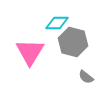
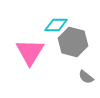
cyan diamond: moved 1 px left, 2 px down
